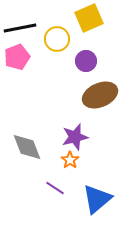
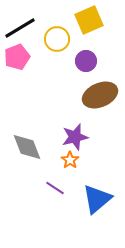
yellow square: moved 2 px down
black line: rotated 20 degrees counterclockwise
